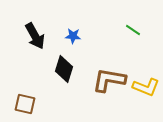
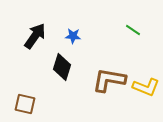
black arrow: rotated 116 degrees counterclockwise
black diamond: moved 2 px left, 2 px up
